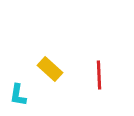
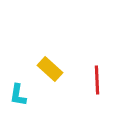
red line: moved 2 px left, 5 px down
